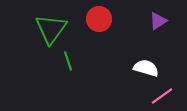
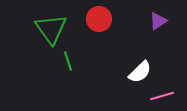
green triangle: rotated 12 degrees counterclockwise
white semicircle: moved 6 px left, 4 px down; rotated 120 degrees clockwise
pink line: rotated 20 degrees clockwise
